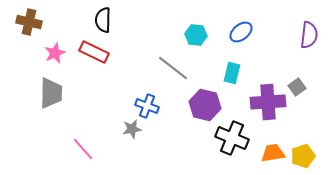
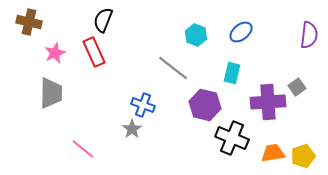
black semicircle: rotated 20 degrees clockwise
cyan hexagon: rotated 15 degrees clockwise
red rectangle: rotated 40 degrees clockwise
blue cross: moved 4 px left, 1 px up
gray star: rotated 24 degrees counterclockwise
pink line: rotated 10 degrees counterclockwise
